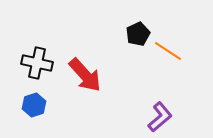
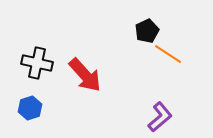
black pentagon: moved 9 px right, 3 px up
orange line: moved 3 px down
blue hexagon: moved 4 px left, 3 px down
